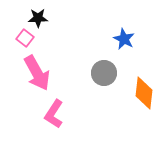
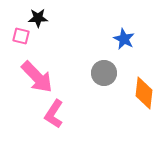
pink square: moved 4 px left, 2 px up; rotated 24 degrees counterclockwise
pink arrow: moved 4 px down; rotated 15 degrees counterclockwise
